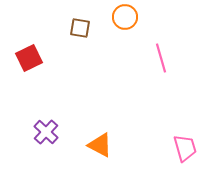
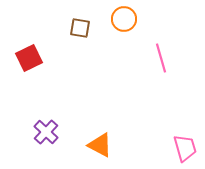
orange circle: moved 1 px left, 2 px down
